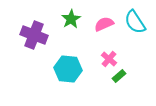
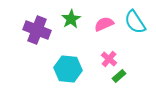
purple cross: moved 3 px right, 5 px up
